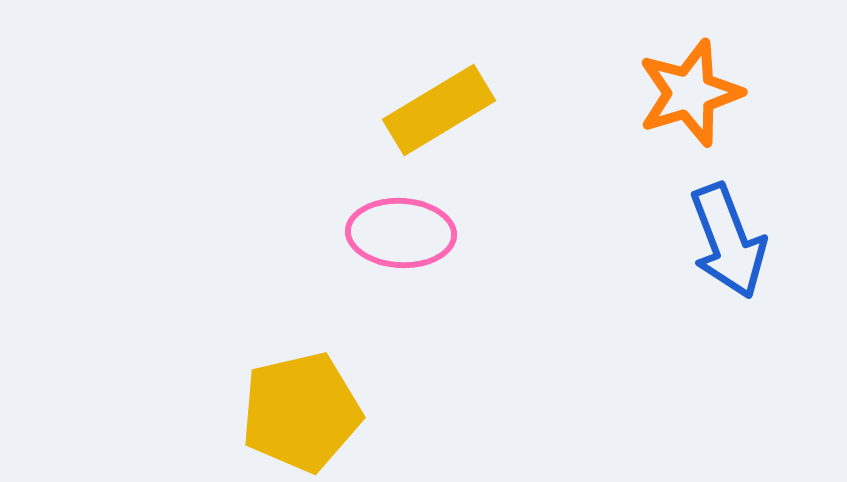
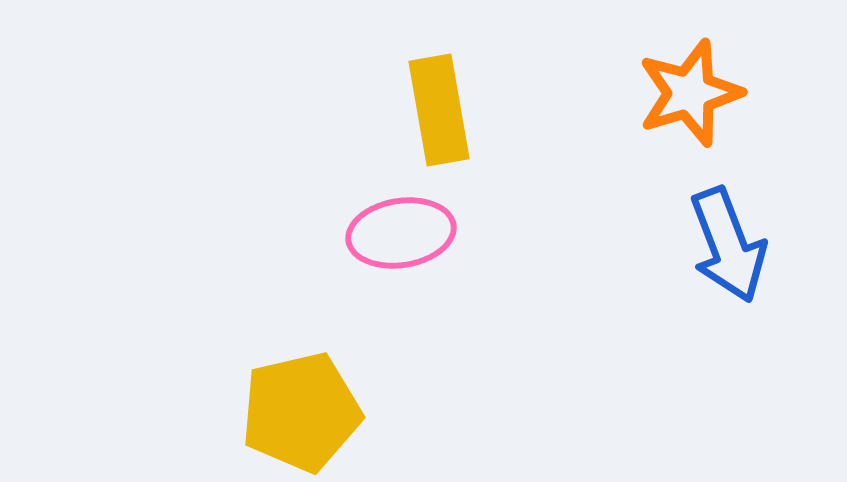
yellow rectangle: rotated 69 degrees counterclockwise
pink ellipse: rotated 12 degrees counterclockwise
blue arrow: moved 4 px down
